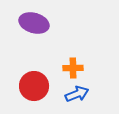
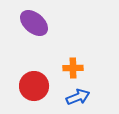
purple ellipse: rotated 24 degrees clockwise
blue arrow: moved 1 px right, 3 px down
